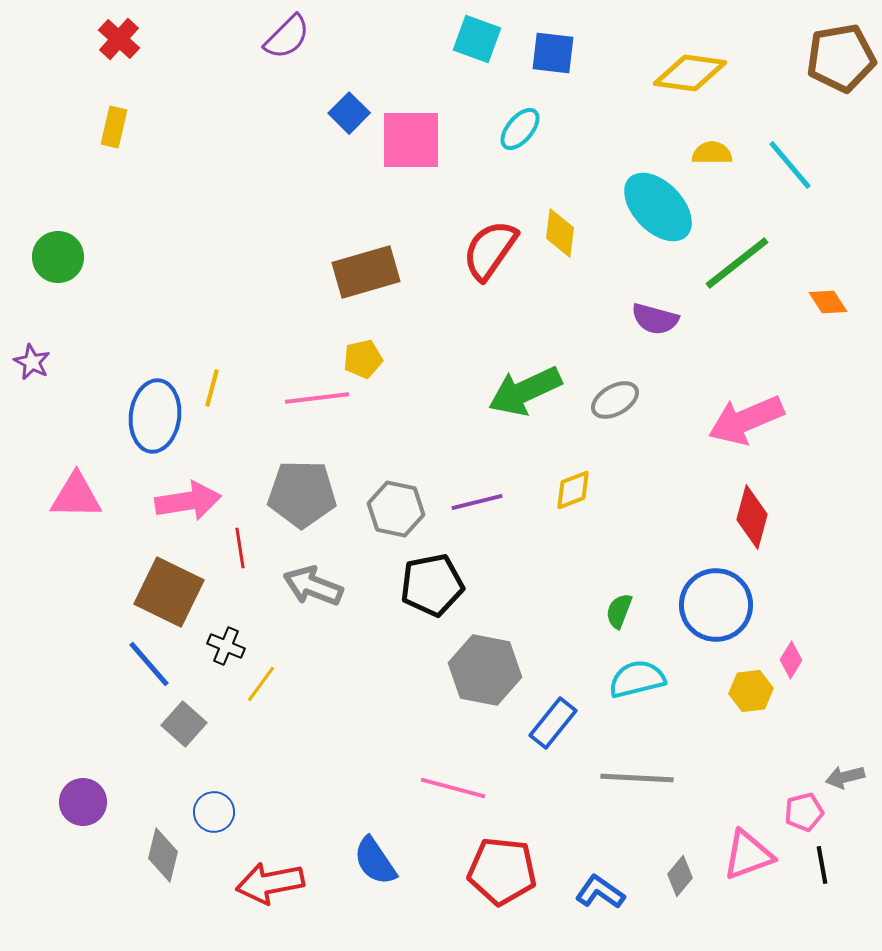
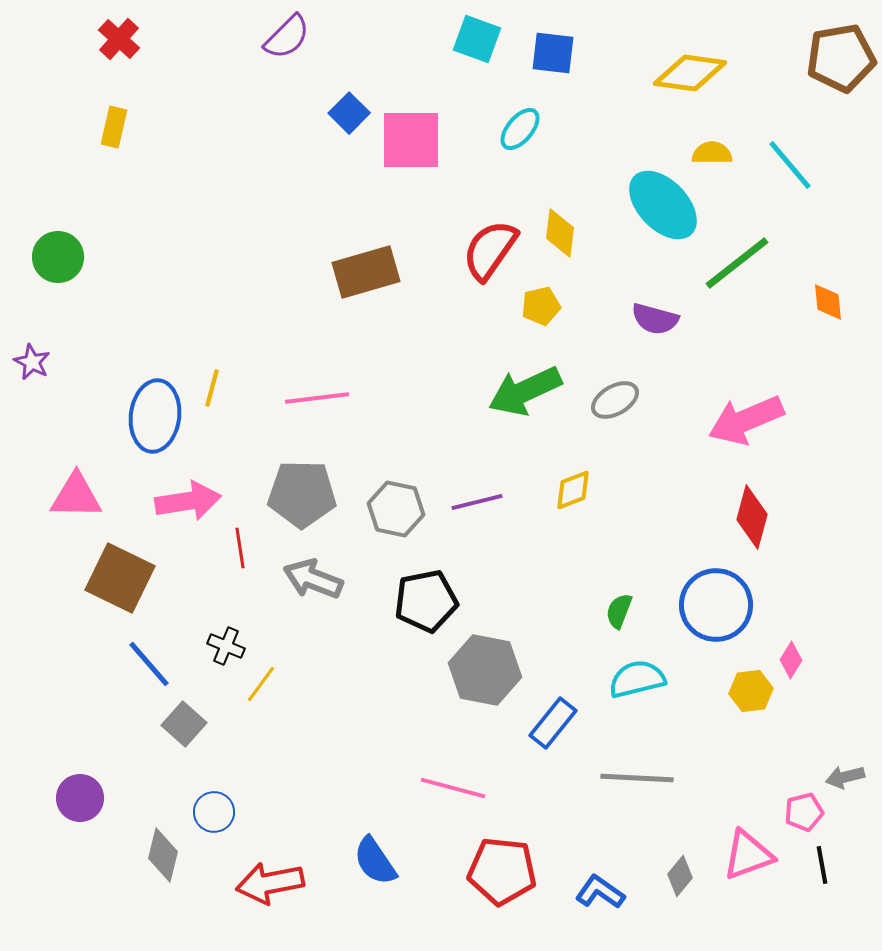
cyan ellipse at (658, 207): moved 5 px right, 2 px up
orange diamond at (828, 302): rotated 27 degrees clockwise
yellow pentagon at (363, 359): moved 178 px right, 53 px up
black pentagon at (432, 585): moved 6 px left, 16 px down
gray arrow at (313, 586): moved 7 px up
brown square at (169, 592): moved 49 px left, 14 px up
purple circle at (83, 802): moved 3 px left, 4 px up
